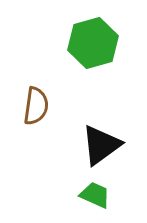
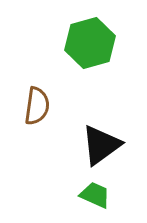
green hexagon: moved 3 px left
brown semicircle: moved 1 px right
